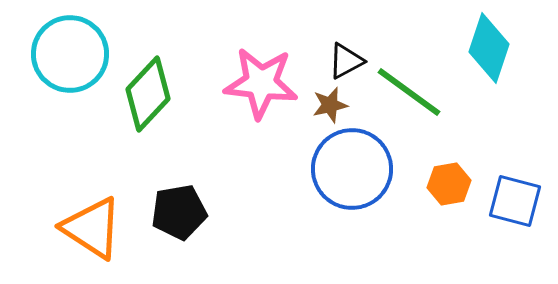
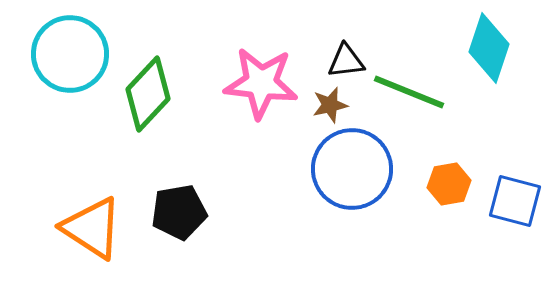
black triangle: rotated 21 degrees clockwise
green line: rotated 14 degrees counterclockwise
